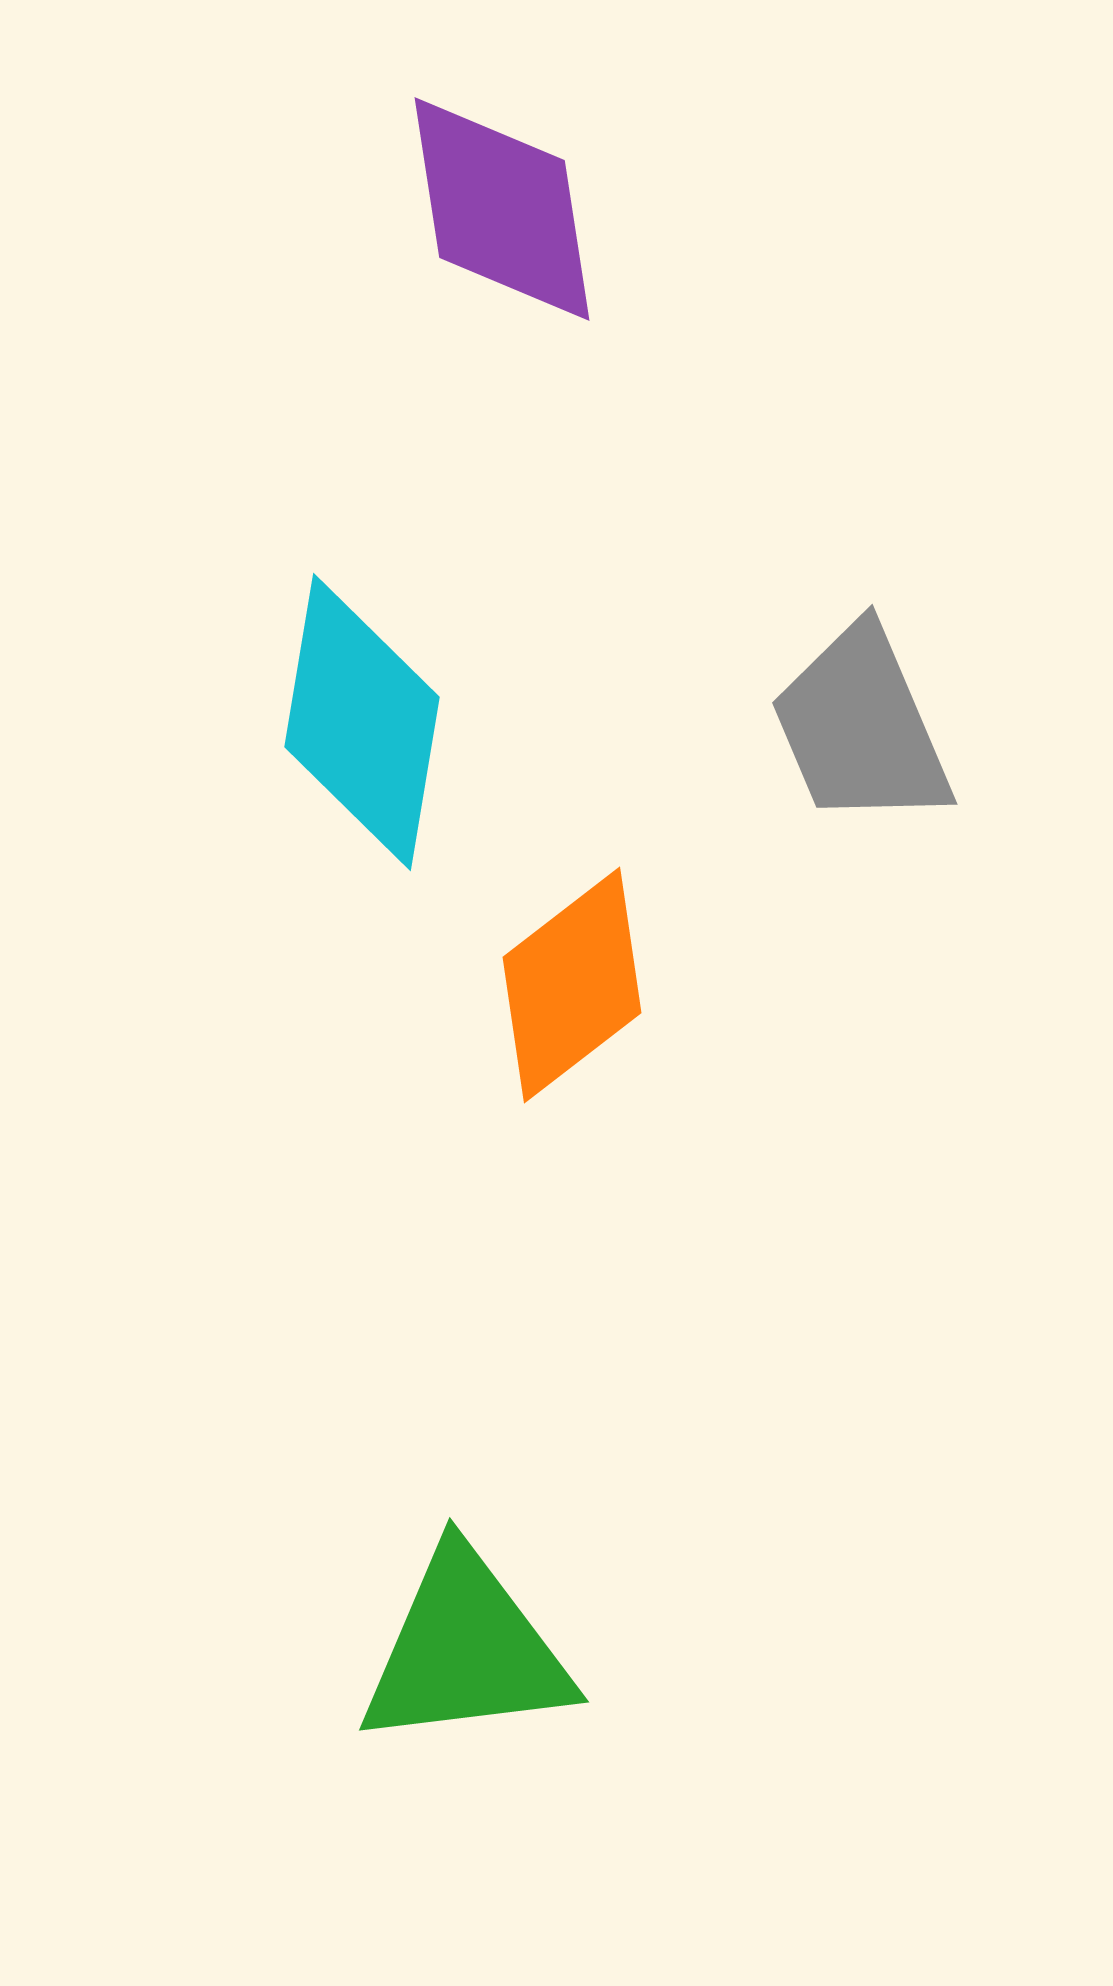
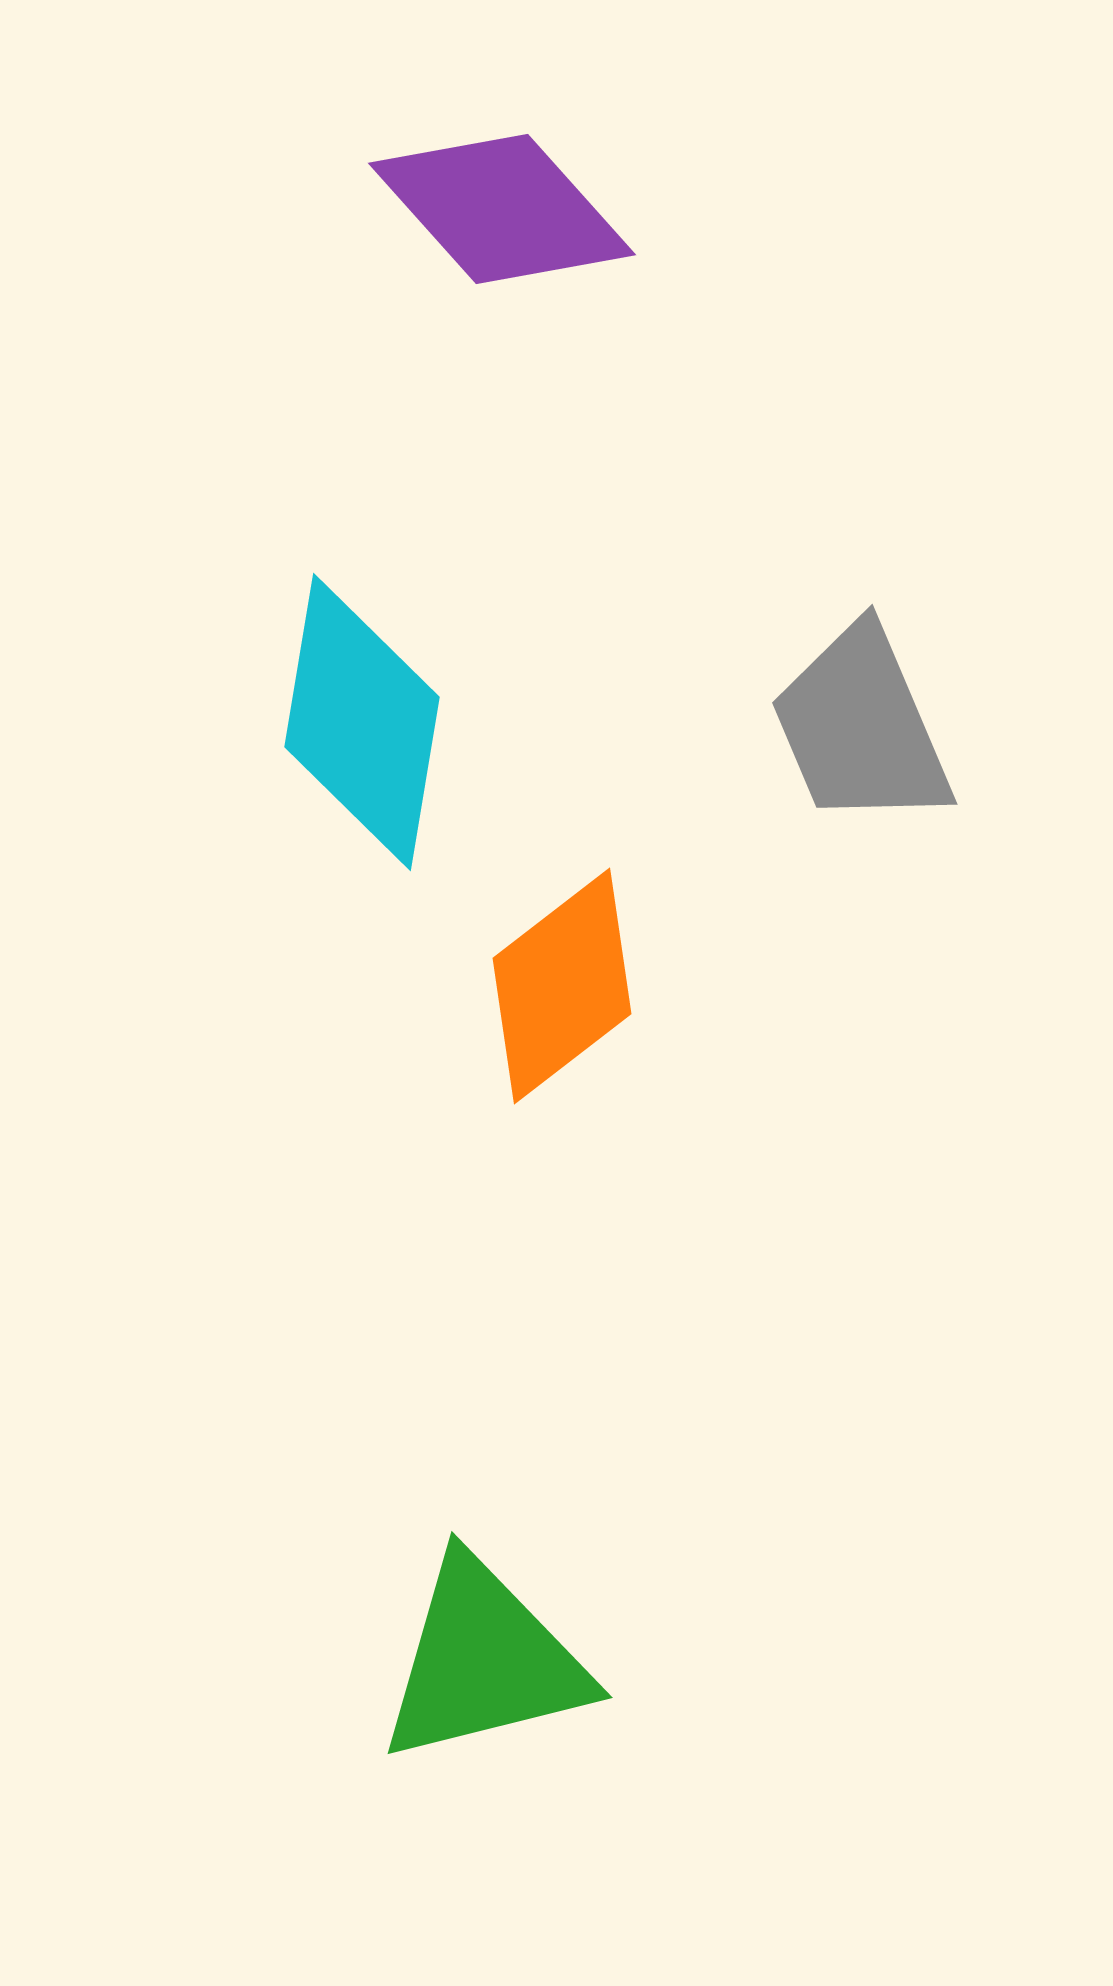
purple diamond: rotated 33 degrees counterclockwise
orange diamond: moved 10 px left, 1 px down
green triangle: moved 18 px right, 11 px down; rotated 7 degrees counterclockwise
